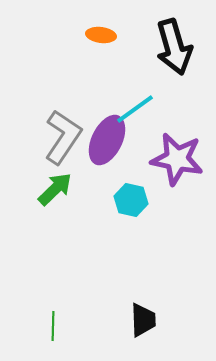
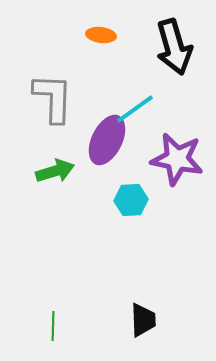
gray L-shape: moved 10 px left, 39 px up; rotated 32 degrees counterclockwise
green arrow: moved 18 px up; rotated 27 degrees clockwise
cyan hexagon: rotated 16 degrees counterclockwise
